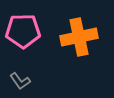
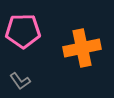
orange cross: moved 3 px right, 11 px down
